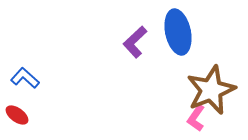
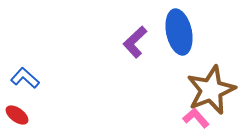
blue ellipse: moved 1 px right
pink L-shape: rotated 104 degrees clockwise
